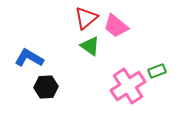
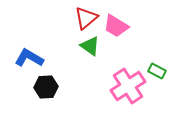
pink trapezoid: rotated 8 degrees counterclockwise
green rectangle: rotated 48 degrees clockwise
